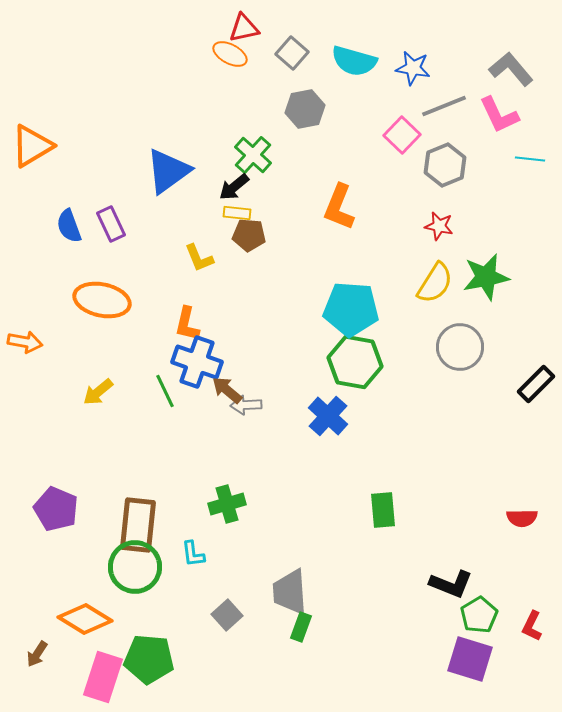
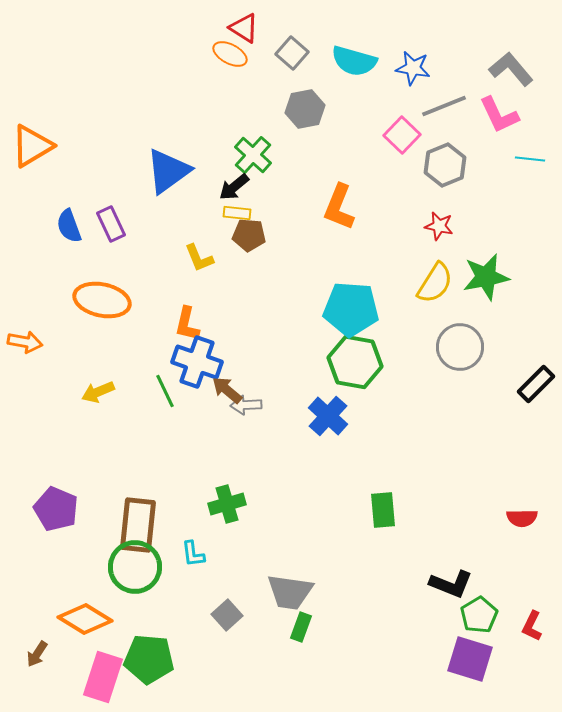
red triangle at (244, 28): rotated 44 degrees clockwise
yellow arrow at (98, 392): rotated 16 degrees clockwise
gray trapezoid at (290, 592): rotated 78 degrees counterclockwise
